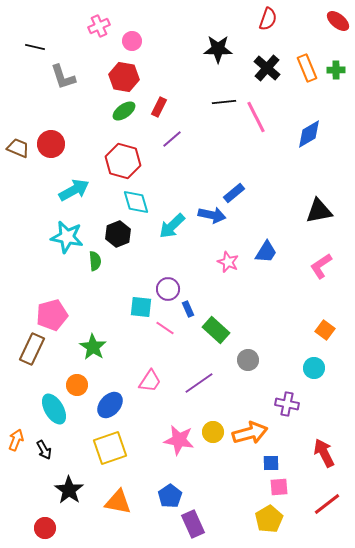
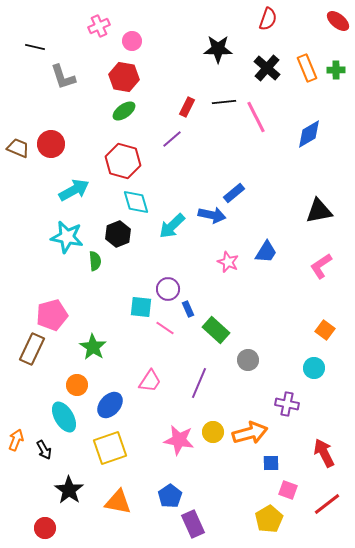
red rectangle at (159, 107): moved 28 px right
purple line at (199, 383): rotated 32 degrees counterclockwise
cyan ellipse at (54, 409): moved 10 px right, 8 px down
pink square at (279, 487): moved 9 px right, 3 px down; rotated 24 degrees clockwise
